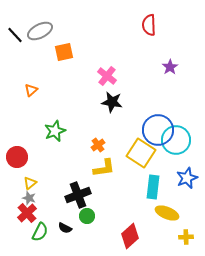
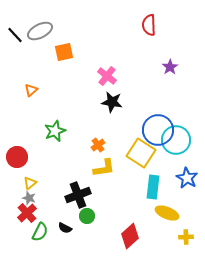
blue star: rotated 20 degrees counterclockwise
